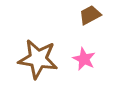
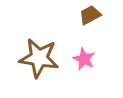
brown star: moved 1 px right, 1 px up
